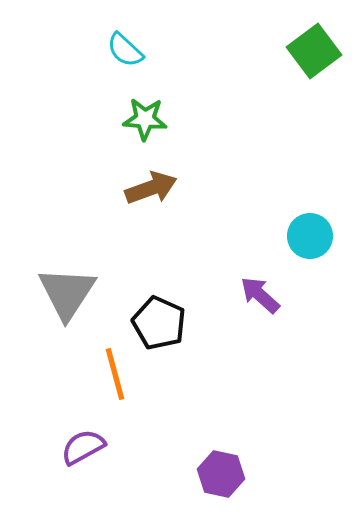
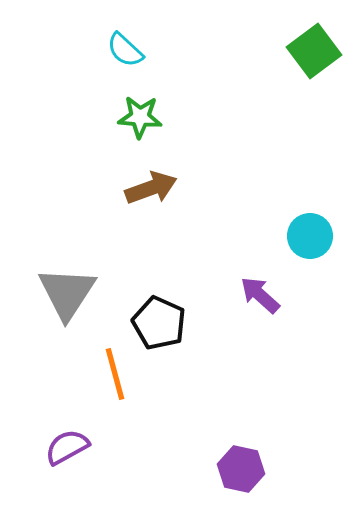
green star: moved 5 px left, 2 px up
purple semicircle: moved 16 px left
purple hexagon: moved 20 px right, 5 px up
